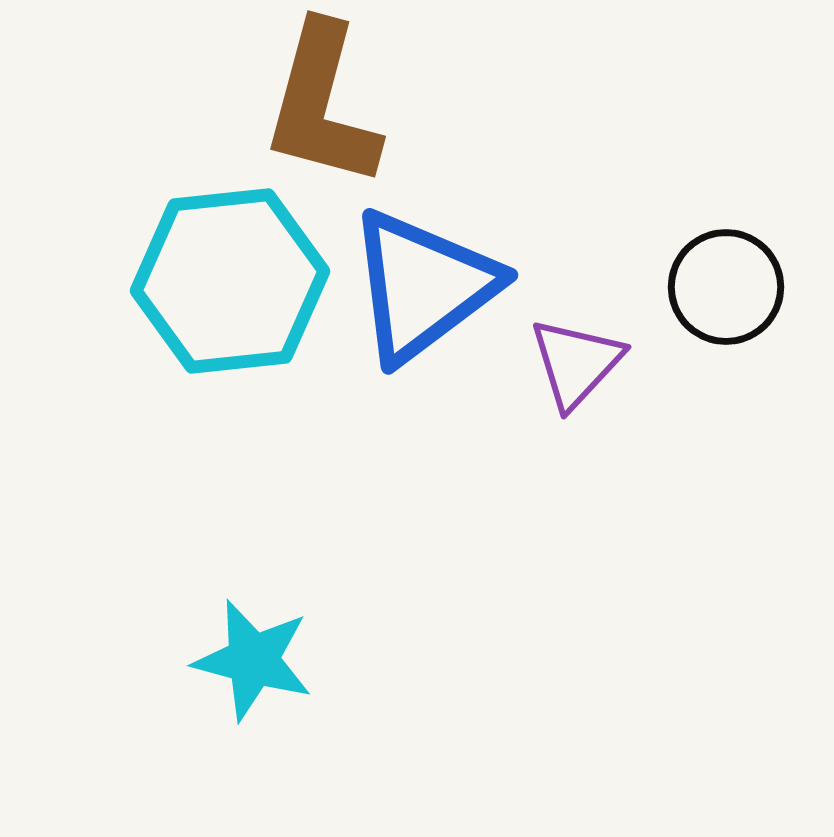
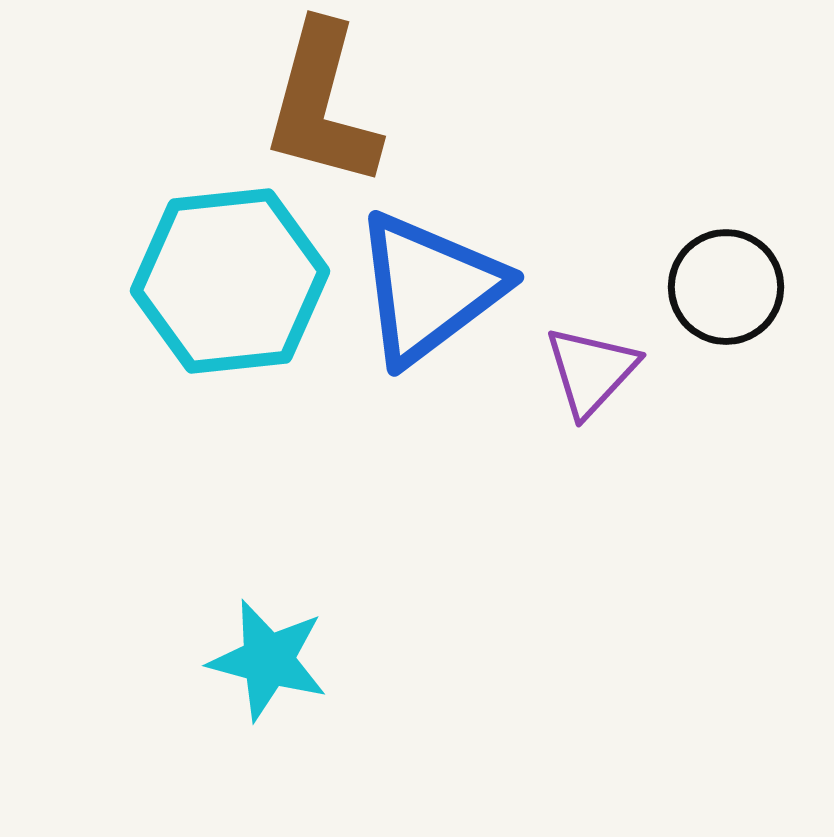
blue triangle: moved 6 px right, 2 px down
purple triangle: moved 15 px right, 8 px down
cyan star: moved 15 px right
